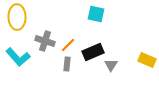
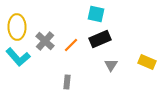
yellow ellipse: moved 10 px down
gray cross: rotated 24 degrees clockwise
orange line: moved 3 px right
black rectangle: moved 7 px right, 13 px up
yellow rectangle: moved 2 px down
gray rectangle: moved 18 px down
